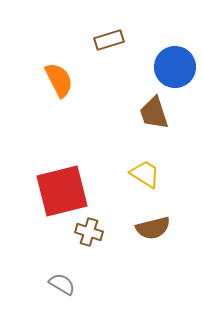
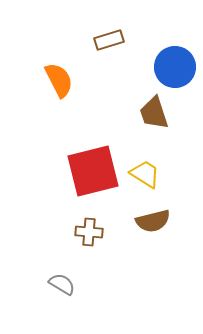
red square: moved 31 px right, 20 px up
brown semicircle: moved 7 px up
brown cross: rotated 12 degrees counterclockwise
